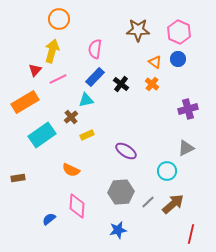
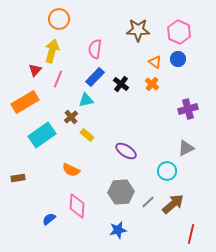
pink line: rotated 42 degrees counterclockwise
yellow rectangle: rotated 64 degrees clockwise
